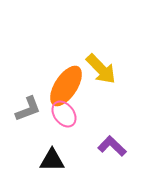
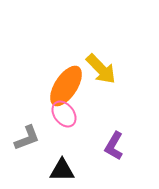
gray L-shape: moved 1 px left, 29 px down
purple L-shape: moved 2 px right; rotated 104 degrees counterclockwise
black triangle: moved 10 px right, 10 px down
